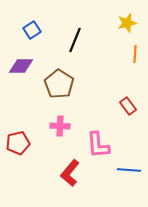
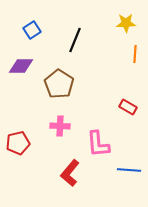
yellow star: moved 1 px left; rotated 12 degrees clockwise
red rectangle: moved 1 px down; rotated 24 degrees counterclockwise
pink L-shape: moved 1 px up
